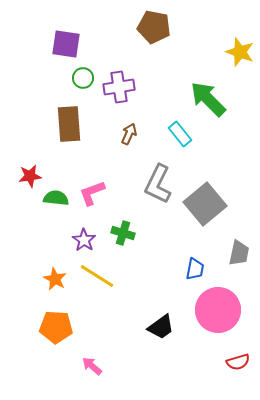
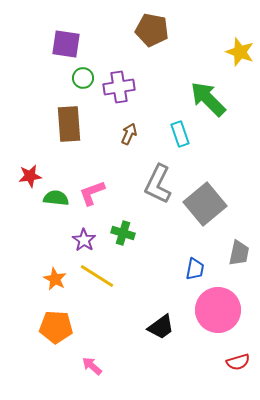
brown pentagon: moved 2 px left, 3 px down
cyan rectangle: rotated 20 degrees clockwise
